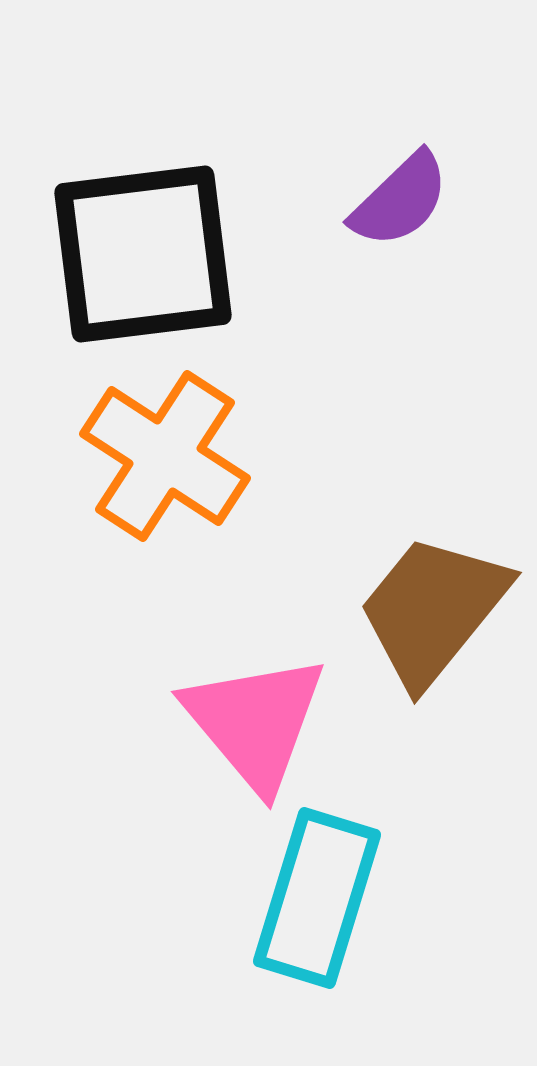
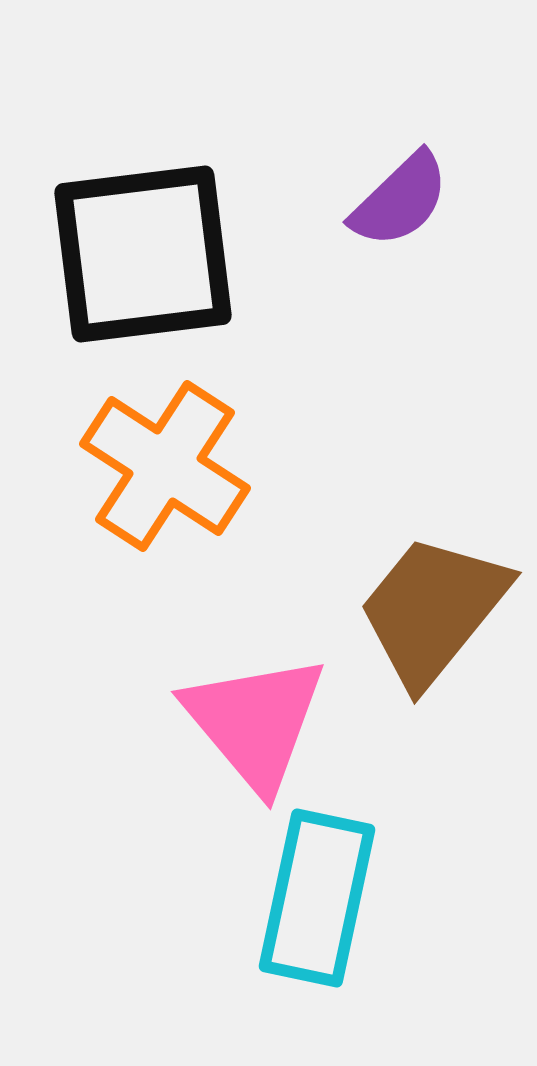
orange cross: moved 10 px down
cyan rectangle: rotated 5 degrees counterclockwise
